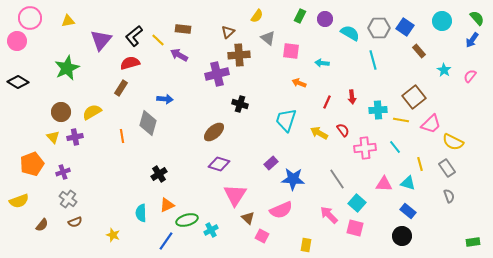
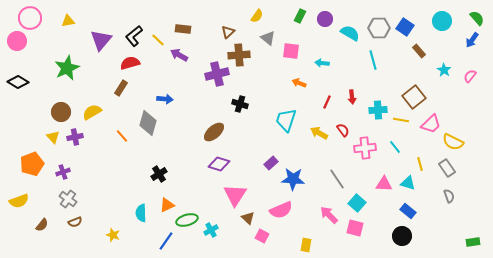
orange line at (122, 136): rotated 32 degrees counterclockwise
